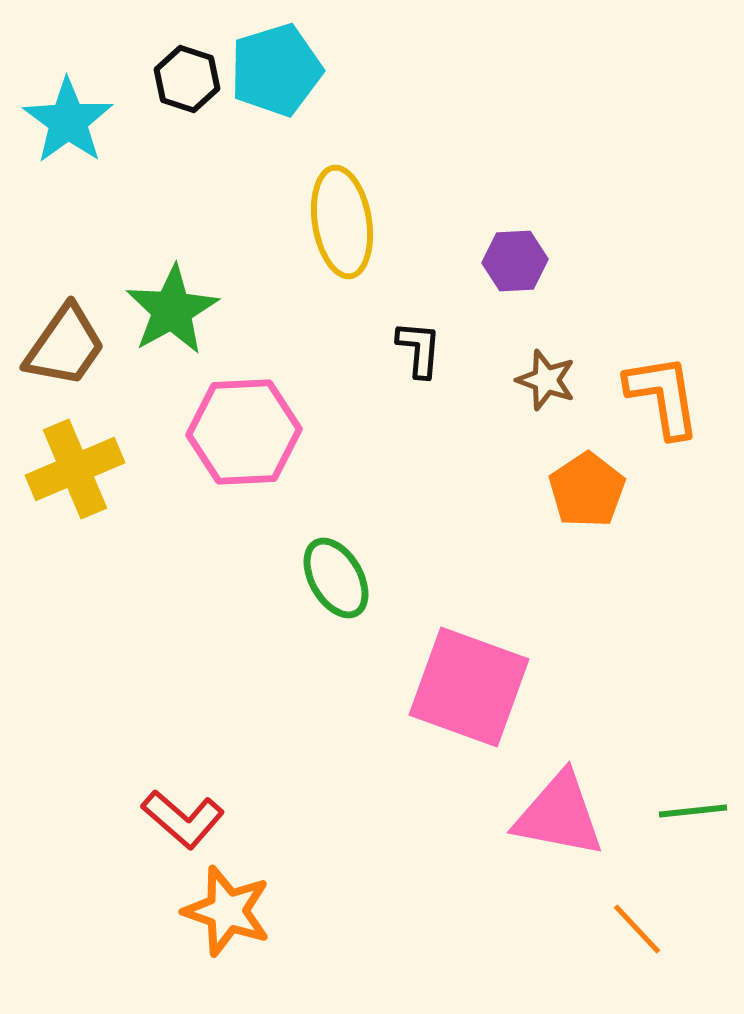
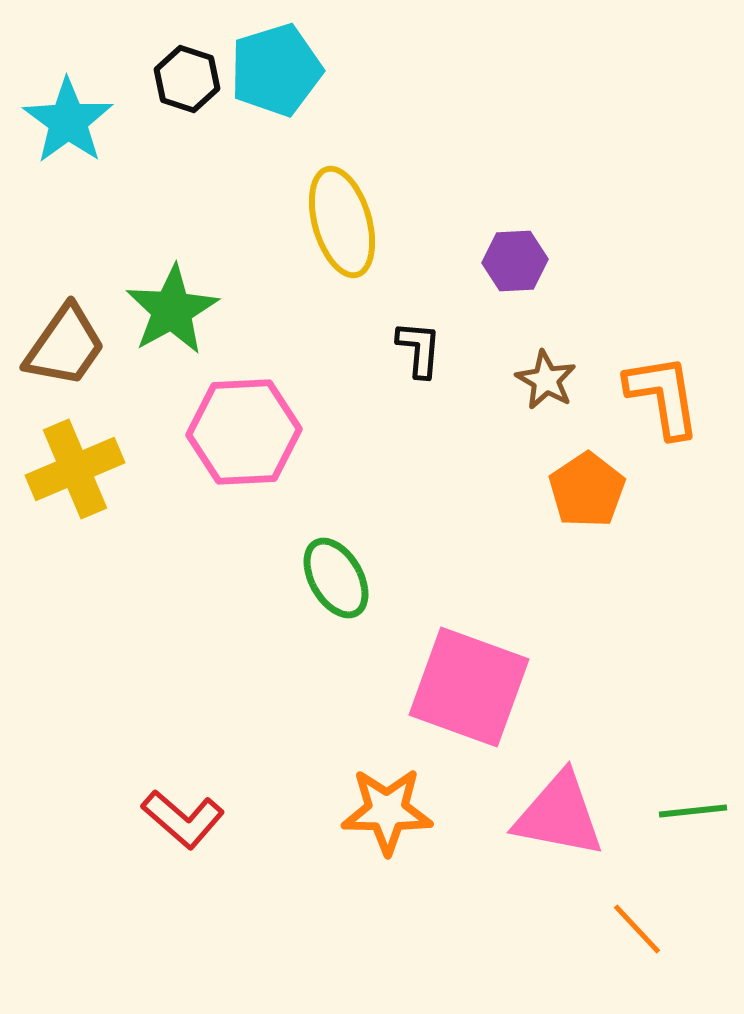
yellow ellipse: rotated 7 degrees counterclockwise
brown star: rotated 10 degrees clockwise
orange star: moved 160 px right, 100 px up; rotated 18 degrees counterclockwise
